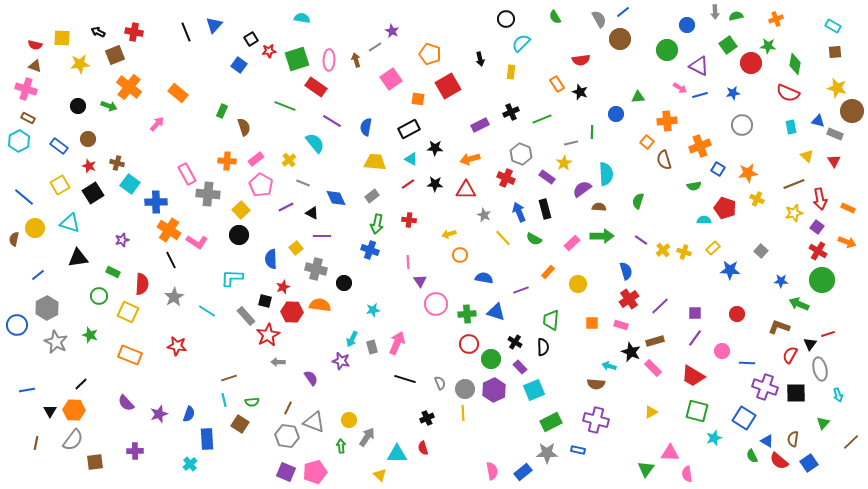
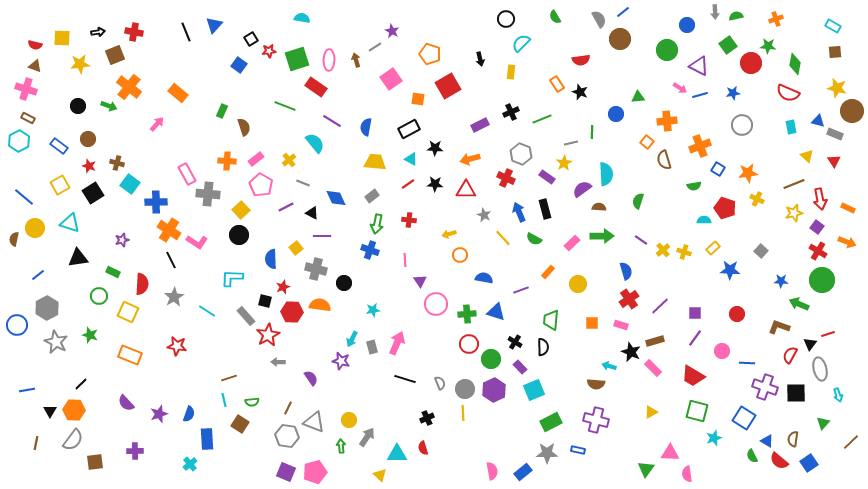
black arrow at (98, 32): rotated 144 degrees clockwise
pink line at (408, 262): moved 3 px left, 2 px up
